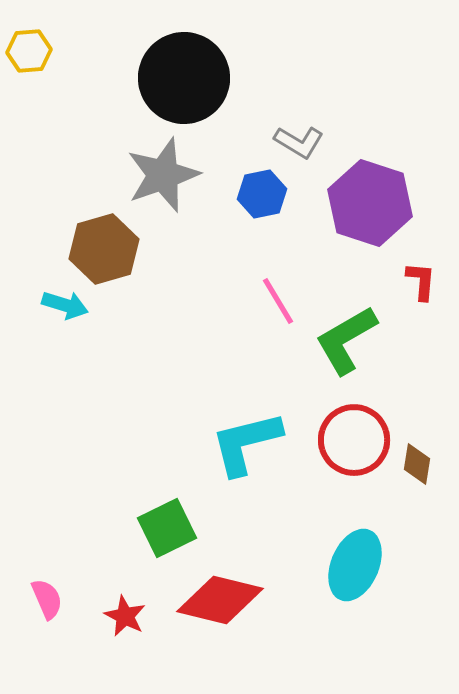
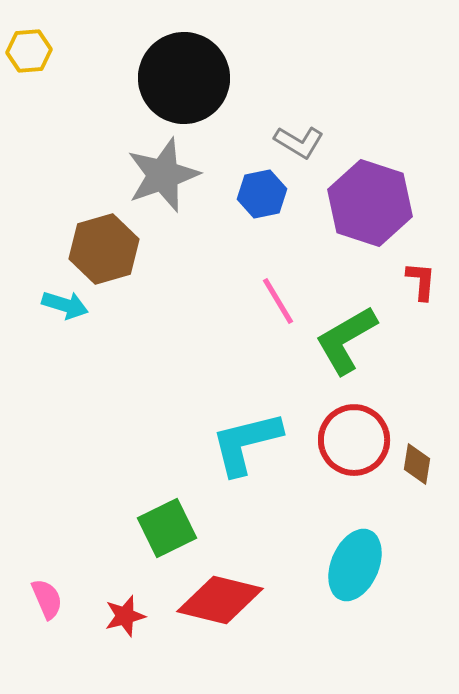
red star: rotated 30 degrees clockwise
